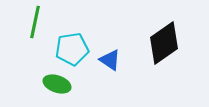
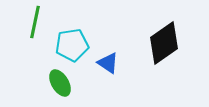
cyan pentagon: moved 4 px up
blue triangle: moved 2 px left, 3 px down
green ellipse: moved 3 px right, 1 px up; rotated 40 degrees clockwise
